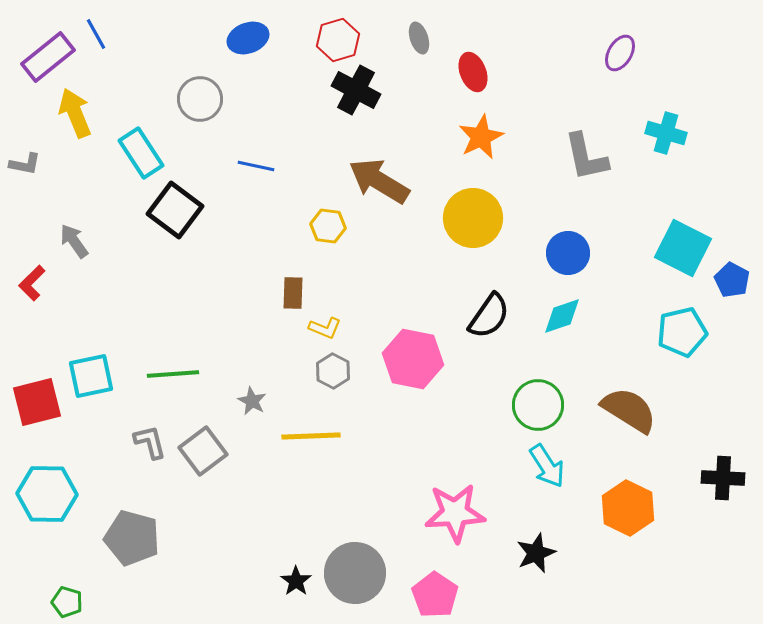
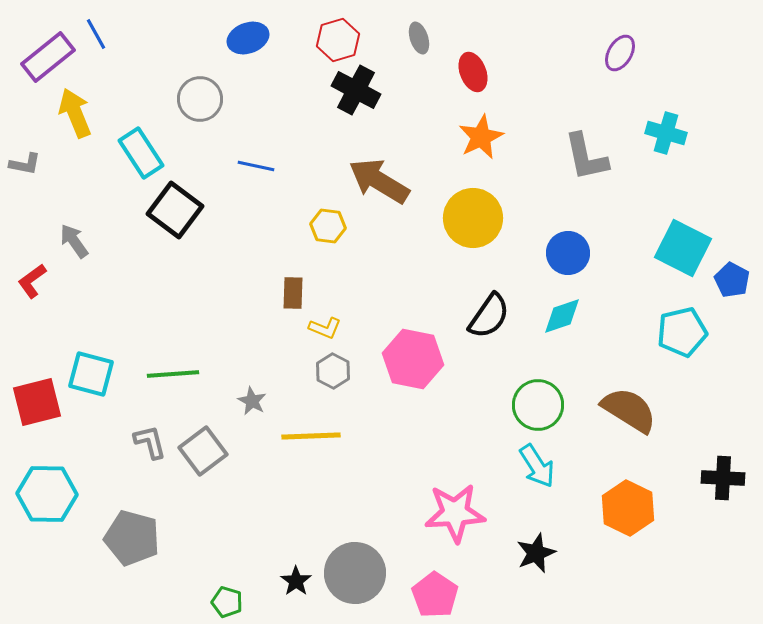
red L-shape at (32, 283): moved 2 px up; rotated 9 degrees clockwise
cyan square at (91, 376): moved 2 px up; rotated 27 degrees clockwise
cyan arrow at (547, 466): moved 10 px left
green pentagon at (67, 602): moved 160 px right
